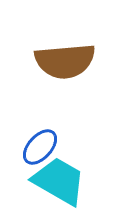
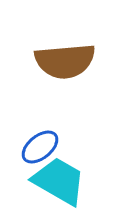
blue ellipse: rotated 9 degrees clockwise
